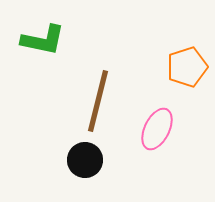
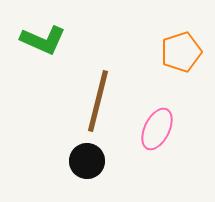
green L-shape: rotated 12 degrees clockwise
orange pentagon: moved 6 px left, 15 px up
black circle: moved 2 px right, 1 px down
